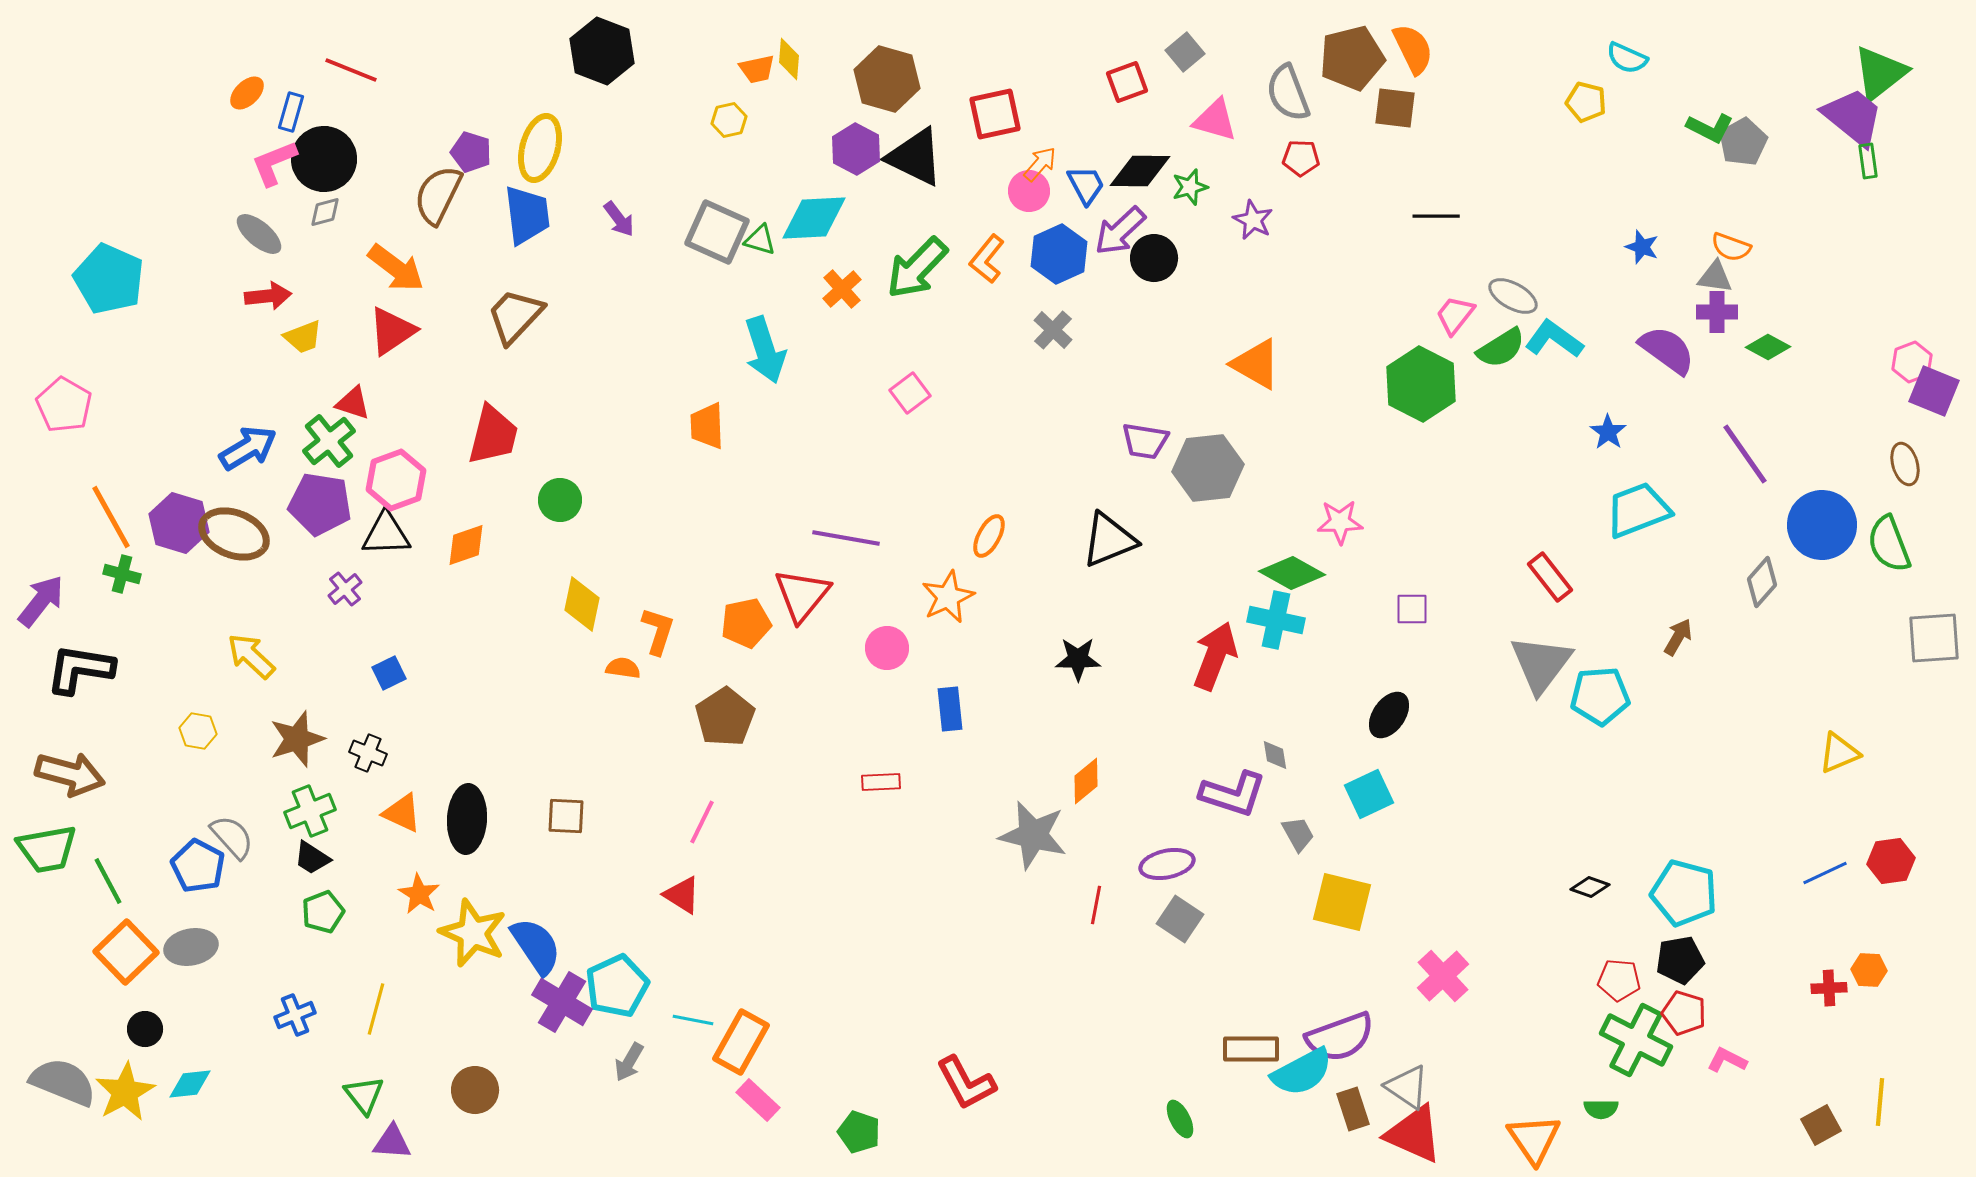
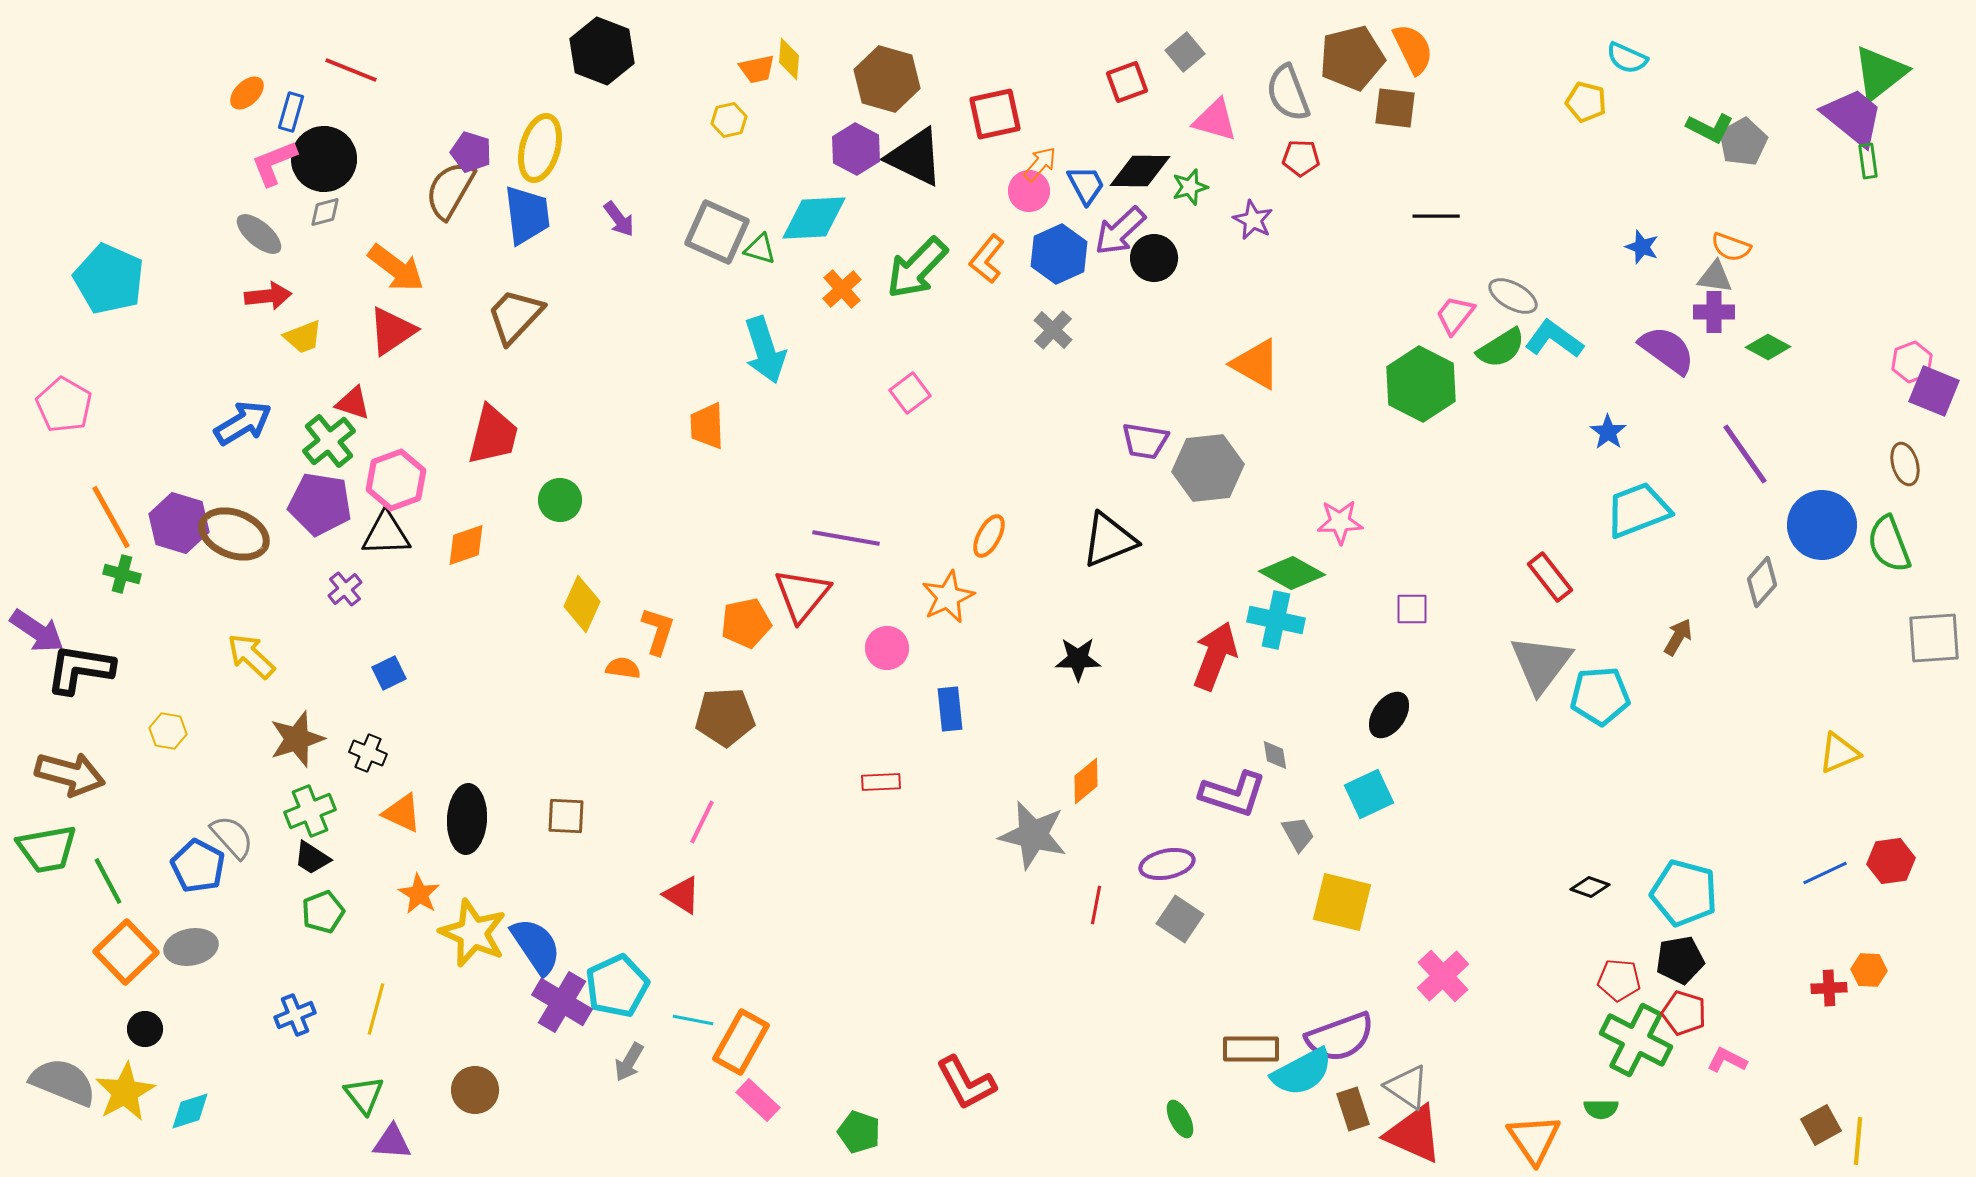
brown semicircle at (438, 195): moved 12 px right, 5 px up; rotated 4 degrees clockwise
green triangle at (760, 240): moved 9 px down
purple cross at (1717, 312): moved 3 px left
blue arrow at (248, 448): moved 5 px left, 25 px up
purple arrow at (41, 601): moved 4 px left, 30 px down; rotated 86 degrees clockwise
yellow diamond at (582, 604): rotated 12 degrees clockwise
brown pentagon at (725, 717): rotated 30 degrees clockwise
yellow hexagon at (198, 731): moved 30 px left
cyan diamond at (190, 1084): moved 27 px down; rotated 12 degrees counterclockwise
yellow line at (1880, 1102): moved 22 px left, 39 px down
